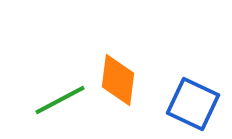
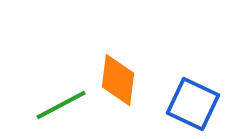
green line: moved 1 px right, 5 px down
